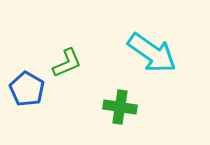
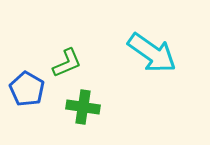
green cross: moved 37 px left
